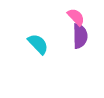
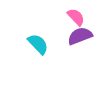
purple semicircle: rotated 110 degrees counterclockwise
